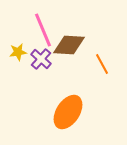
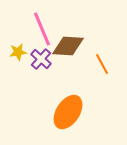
pink line: moved 1 px left, 1 px up
brown diamond: moved 1 px left, 1 px down
